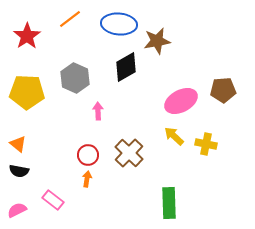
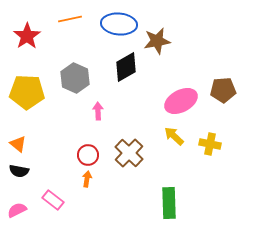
orange line: rotated 25 degrees clockwise
yellow cross: moved 4 px right
